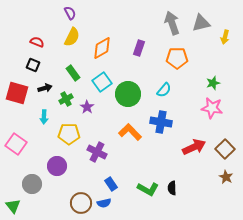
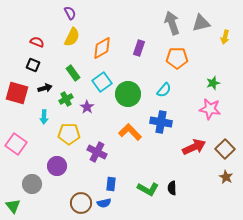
pink star: moved 2 px left, 1 px down
blue rectangle: rotated 40 degrees clockwise
